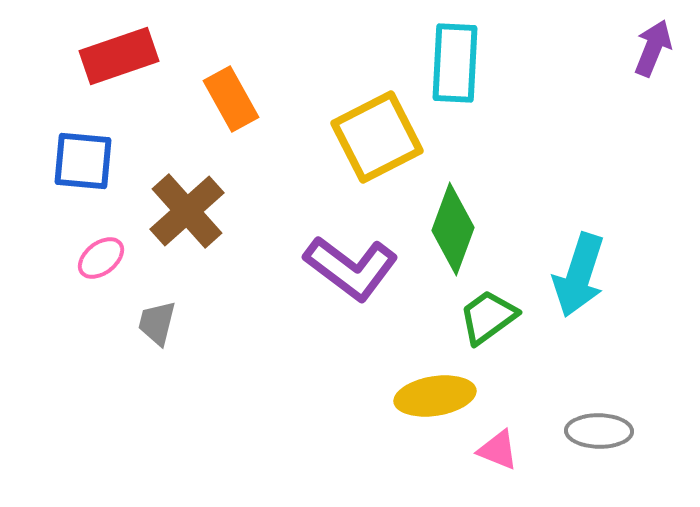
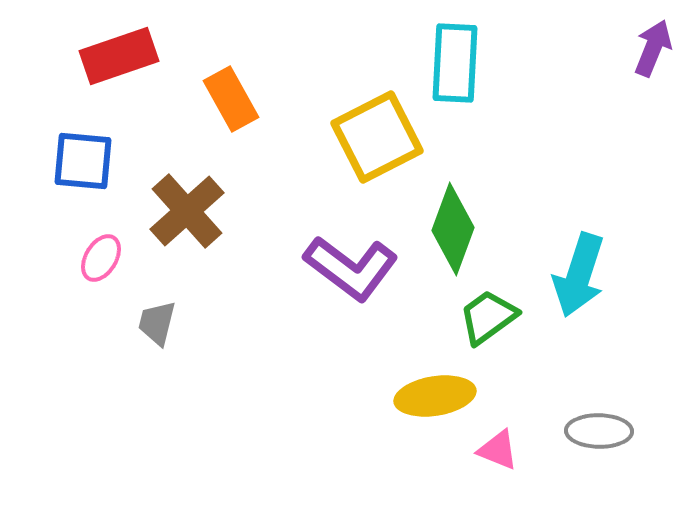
pink ellipse: rotated 21 degrees counterclockwise
